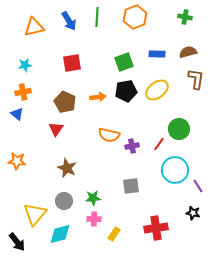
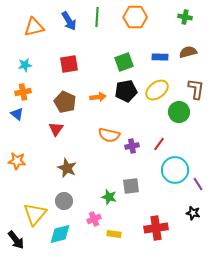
orange hexagon: rotated 20 degrees clockwise
blue rectangle: moved 3 px right, 3 px down
red square: moved 3 px left, 1 px down
brown L-shape: moved 10 px down
green circle: moved 17 px up
purple line: moved 2 px up
green star: moved 16 px right, 1 px up; rotated 21 degrees clockwise
pink cross: rotated 24 degrees counterclockwise
yellow rectangle: rotated 64 degrees clockwise
black arrow: moved 1 px left, 2 px up
